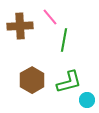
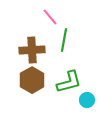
brown cross: moved 12 px right, 24 px down
